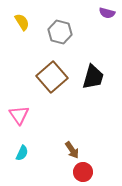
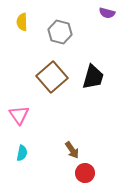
yellow semicircle: rotated 150 degrees counterclockwise
cyan semicircle: rotated 14 degrees counterclockwise
red circle: moved 2 px right, 1 px down
